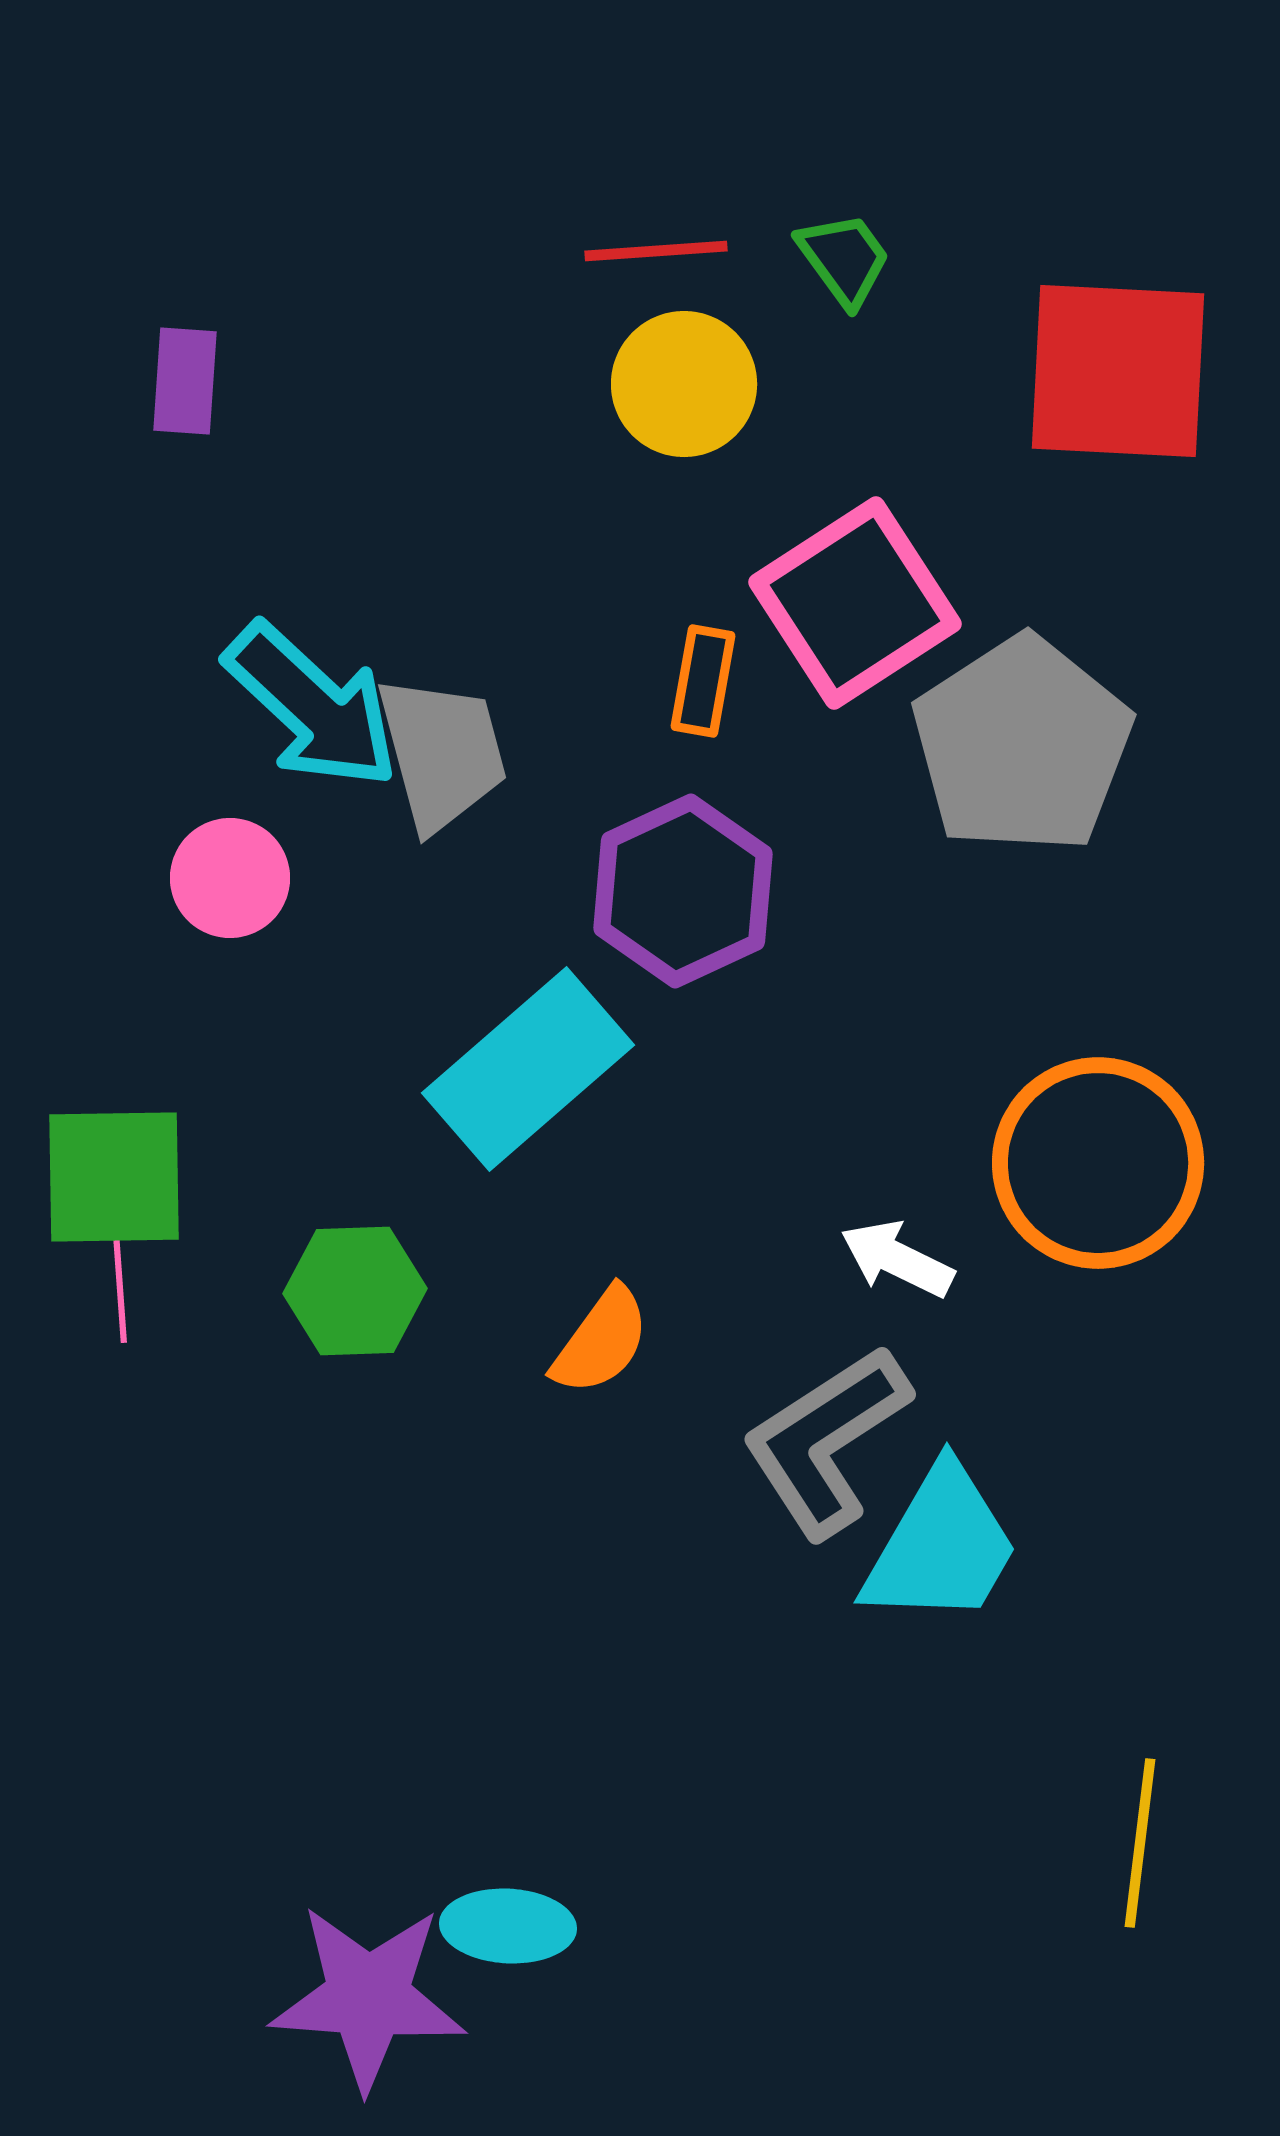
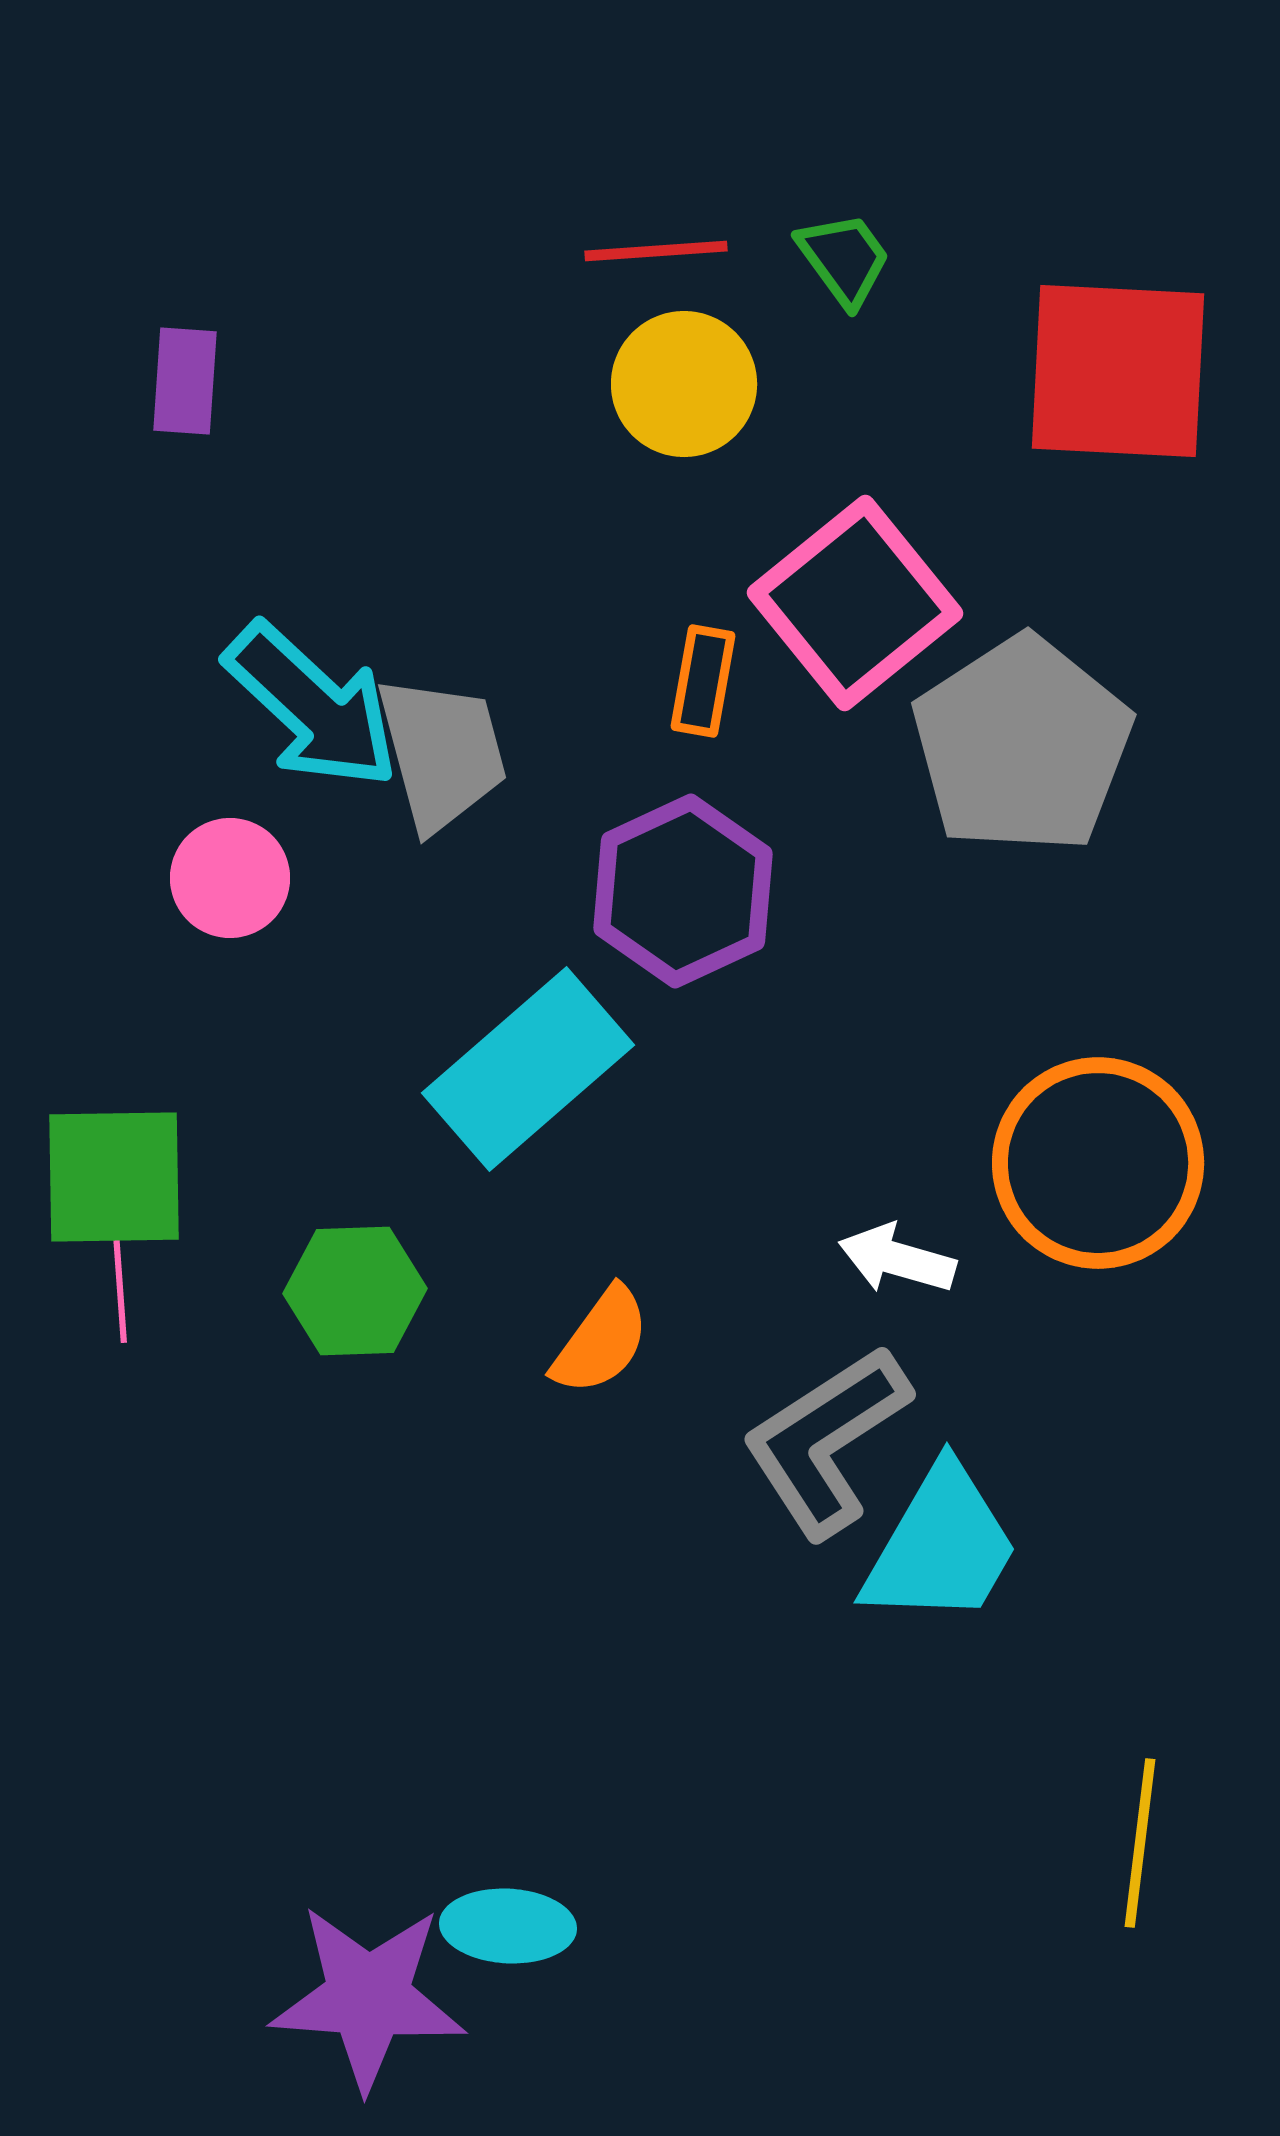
pink square: rotated 6 degrees counterclockwise
white arrow: rotated 10 degrees counterclockwise
